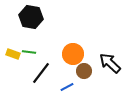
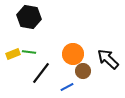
black hexagon: moved 2 px left
yellow rectangle: rotated 40 degrees counterclockwise
black arrow: moved 2 px left, 4 px up
brown circle: moved 1 px left
